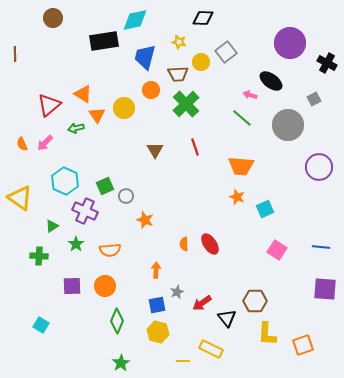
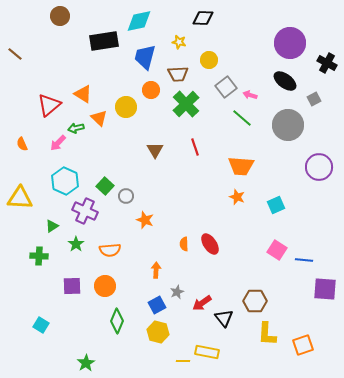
brown circle at (53, 18): moved 7 px right, 2 px up
cyan diamond at (135, 20): moved 4 px right, 1 px down
gray square at (226, 52): moved 35 px down
brown line at (15, 54): rotated 49 degrees counterclockwise
yellow circle at (201, 62): moved 8 px right, 2 px up
black ellipse at (271, 81): moved 14 px right
yellow circle at (124, 108): moved 2 px right, 1 px up
orange triangle at (97, 115): moved 2 px right, 3 px down; rotated 12 degrees counterclockwise
pink arrow at (45, 143): moved 13 px right
green square at (105, 186): rotated 24 degrees counterclockwise
yellow triangle at (20, 198): rotated 32 degrees counterclockwise
cyan square at (265, 209): moved 11 px right, 4 px up
blue line at (321, 247): moved 17 px left, 13 px down
blue square at (157, 305): rotated 18 degrees counterclockwise
black triangle at (227, 318): moved 3 px left
yellow rectangle at (211, 349): moved 4 px left, 3 px down; rotated 15 degrees counterclockwise
green star at (121, 363): moved 35 px left
